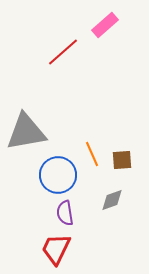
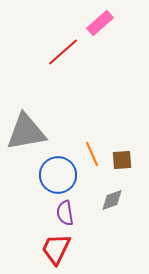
pink rectangle: moved 5 px left, 2 px up
